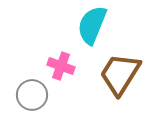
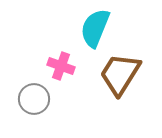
cyan semicircle: moved 3 px right, 3 px down
gray circle: moved 2 px right, 4 px down
